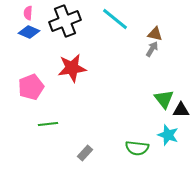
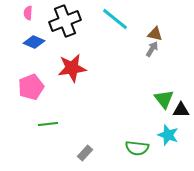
blue diamond: moved 5 px right, 10 px down
